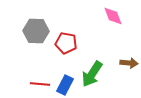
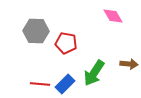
pink diamond: rotated 10 degrees counterclockwise
brown arrow: moved 1 px down
green arrow: moved 2 px right, 1 px up
blue rectangle: moved 1 px up; rotated 18 degrees clockwise
